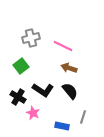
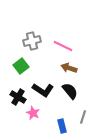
gray cross: moved 1 px right, 3 px down
blue rectangle: rotated 64 degrees clockwise
